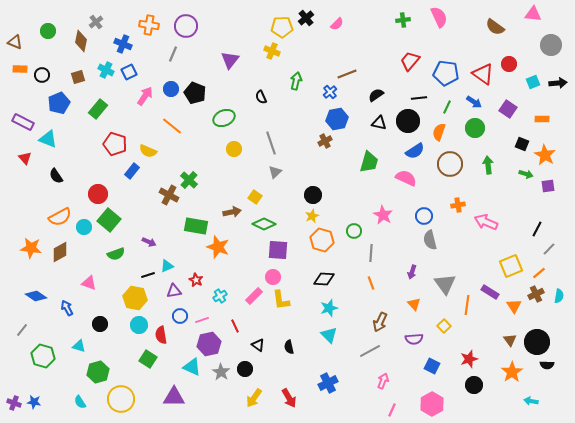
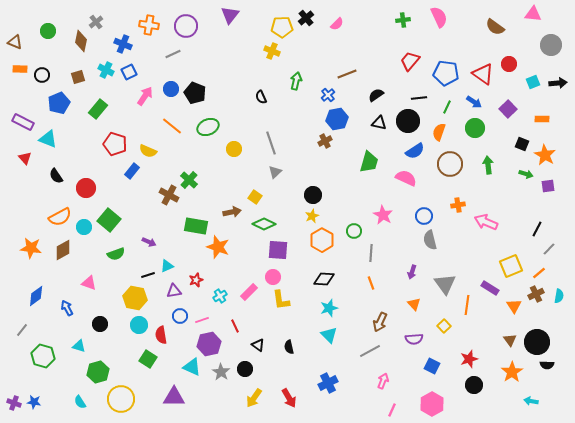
gray line at (173, 54): rotated 42 degrees clockwise
purple triangle at (230, 60): moved 45 px up
blue cross at (330, 92): moved 2 px left, 3 px down
purple square at (508, 109): rotated 12 degrees clockwise
green ellipse at (224, 118): moved 16 px left, 9 px down
red circle at (98, 194): moved 12 px left, 6 px up
orange hexagon at (322, 240): rotated 15 degrees clockwise
brown diamond at (60, 252): moved 3 px right, 2 px up
red star at (196, 280): rotated 24 degrees clockwise
purple rectangle at (490, 292): moved 4 px up
blue diamond at (36, 296): rotated 70 degrees counterclockwise
pink rectangle at (254, 296): moved 5 px left, 4 px up
